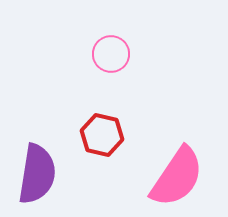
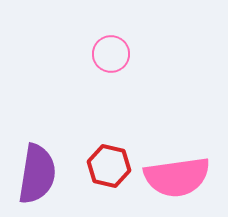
red hexagon: moved 7 px right, 31 px down
pink semicircle: rotated 48 degrees clockwise
